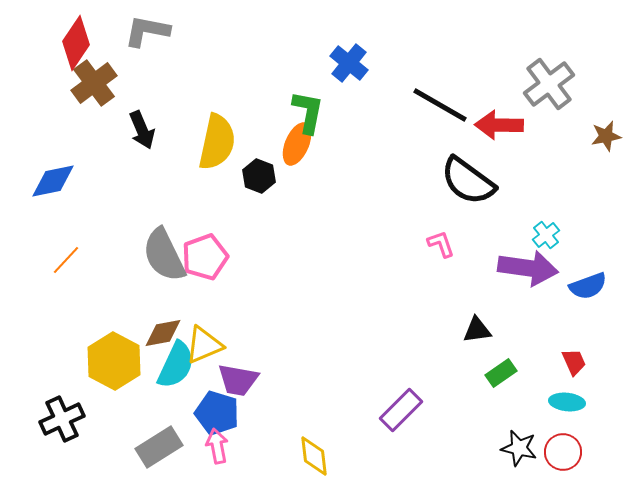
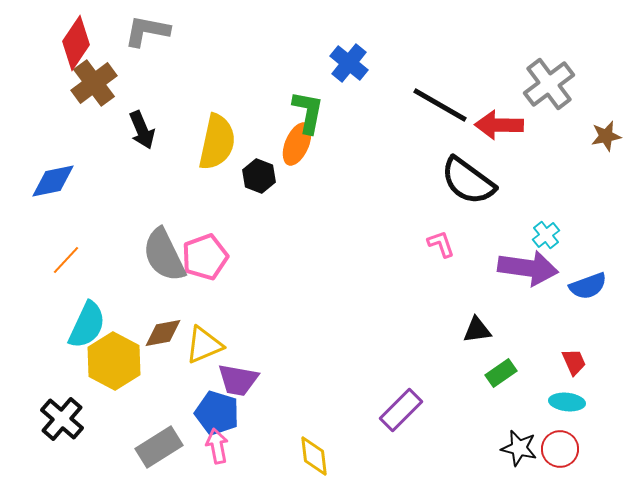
cyan semicircle: moved 89 px left, 40 px up
black cross: rotated 24 degrees counterclockwise
red circle: moved 3 px left, 3 px up
